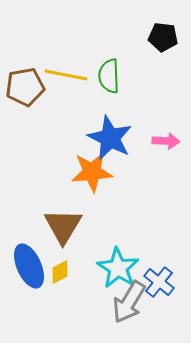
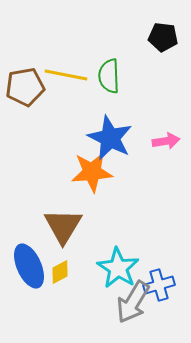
pink arrow: rotated 12 degrees counterclockwise
blue cross: moved 3 px down; rotated 36 degrees clockwise
gray arrow: moved 4 px right
